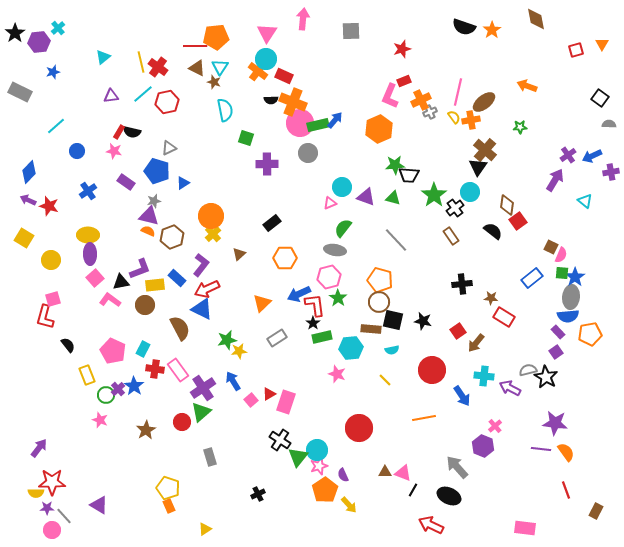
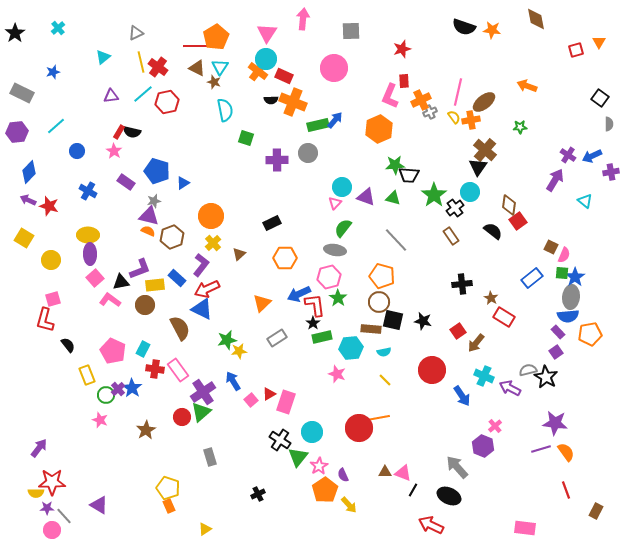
orange star at (492, 30): rotated 30 degrees counterclockwise
orange pentagon at (216, 37): rotated 25 degrees counterclockwise
purple hexagon at (39, 42): moved 22 px left, 90 px down
orange triangle at (602, 44): moved 3 px left, 2 px up
red rectangle at (404, 81): rotated 72 degrees counterclockwise
gray rectangle at (20, 92): moved 2 px right, 1 px down
pink circle at (300, 123): moved 34 px right, 55 px up
gray semicircle at (609, 124): rotated 88 degrees clockwise
gray triangle at (169, 148): moved 33 px left, 115 px up
pink star at (114, 151): rotated 21 degrees clockwise
purple cross at (568, 155): rotated 21 degrees counterclockwise
purple cross at (267, 164): moved 10 px right, 4 px up
blue cross at (88, 191): rotated 24 degrees counterclockwise
pink triangle at (330, 203): moved 5 px right; rotated 24 degrees counterclockwise
brown diamond at (507, 205): moved 2 px right
black rectangle at (272, 223): rotated 12 degrees clockwise
yellow cross at (213, 234): moved 9 px down
pink semicircle at (561, 255): moved 3 px right
orange pentagon at (380, 280): moved 2 px right, 4 px up
brown star at (491, 298): rotated 24 degrees clockwise
red L-shape at (45, 317): moved 3 px down
cyan semicircle at (392, 350): moved 8 px left, 2 px down
cyan cross at (484, 376): rotated 18 degrees clockwise
blue star at (134, 386): moved 2 px left, 2 px down
purple cross at (203, 388): moved 4 px down
orange line at (424, 418): moved 46 px left
red circle at (182, 422): moved 5 px up
purple line at (541, 449): rotated 24 degrees counterclockwise
cyan circle at (317, 450): moved 5 px left, 18 px up
pink star at (319, 466): rotated 12 degrees counterclockwise
